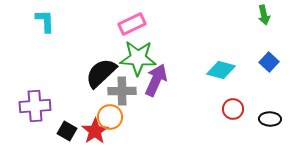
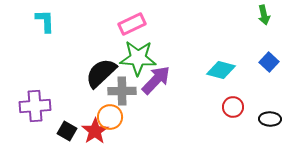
purple arrow: rotated 20 degrees clockwise
red circle: moved 2 px up
